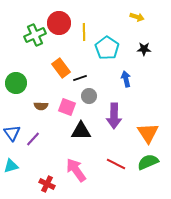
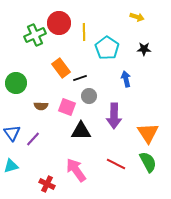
green semicircle: rotated 85 degrees clockwise
